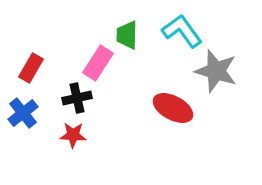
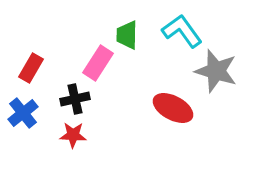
black cross: moved 2 px left, 1 px down
